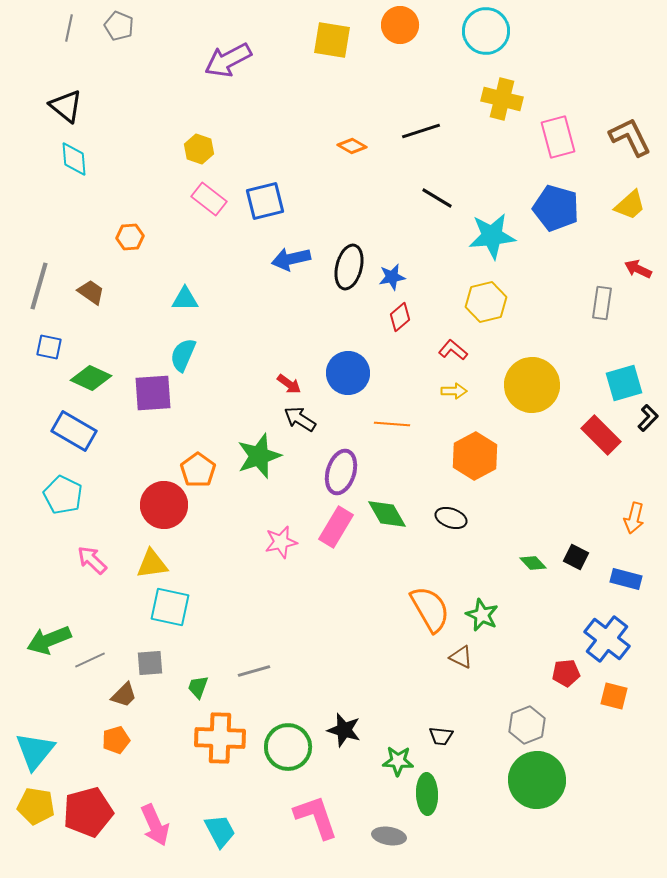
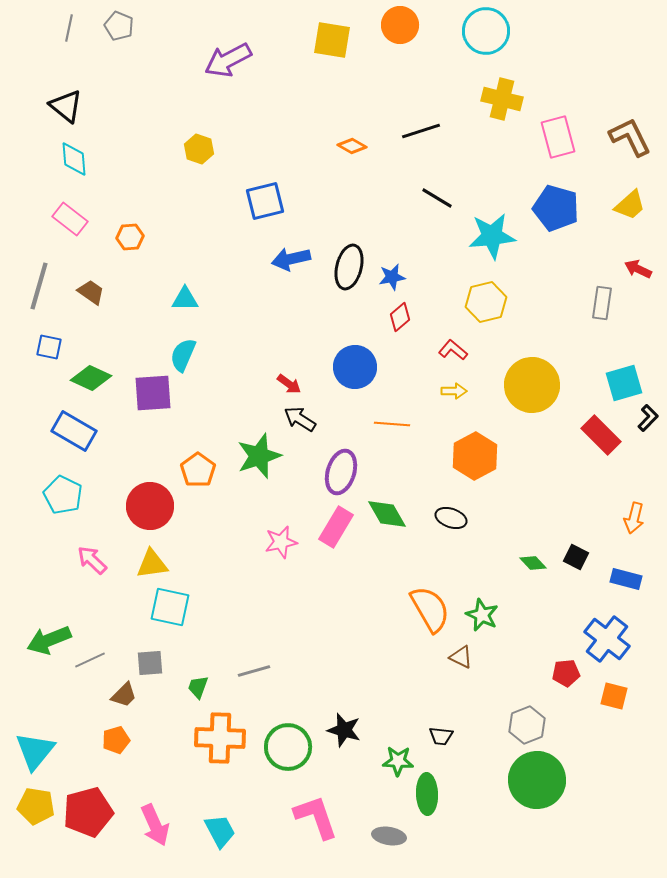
pink rectangle at (209, 199): moved 139 px left, 20 px down
blue circle at (348, 373): moved 7 px right, 6 px up
red circle at (164, 505): moved 14 px left, 1 px down
